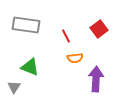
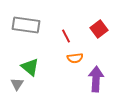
green triangle: rotated 18 degrees clockwise
gray triangle: moved 3 px right, 3 px up
